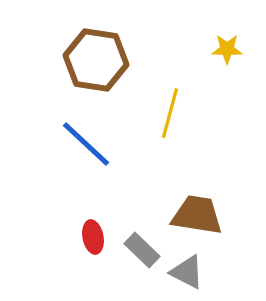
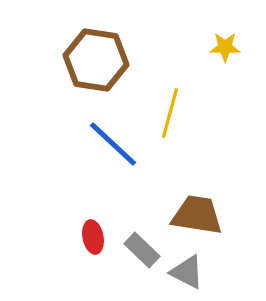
yellow star: moved 2 px left, 2 px up
blue line: moved 27 px right
